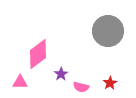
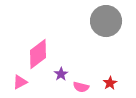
gray circle: moved 2 px left, 10 px up
pink triangle: rotated 28 degrees counterclockwise
